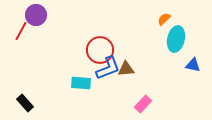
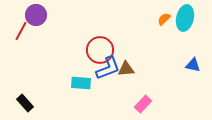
cyan ellipse: moved 9 px right, 21 px up
